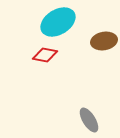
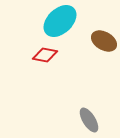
cyan ellipse: moved 2 px right, 1 px up; rotated 12 degrees counterclockwise
brown ellipse: rotated 40 degrees clockwise
